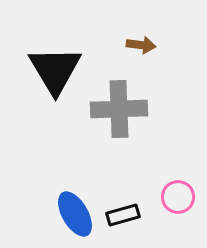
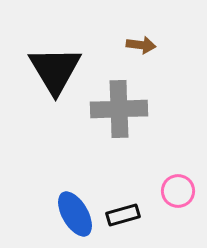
pink circle: moved 6 px up
